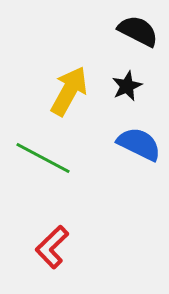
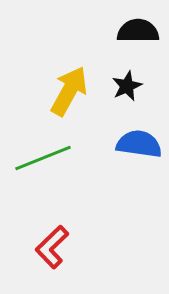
black semicircle: rotated 27 degrees counterclockwise
blue semicircle: rotated 18 degrees counterclockwise
green line: rotated 50 degrees counterclockwise
